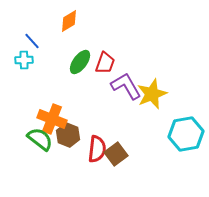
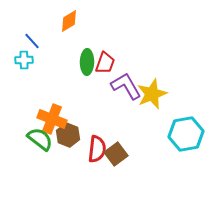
green ellipse: moved 7 px right; rotated 35 degrees counterclockwise
